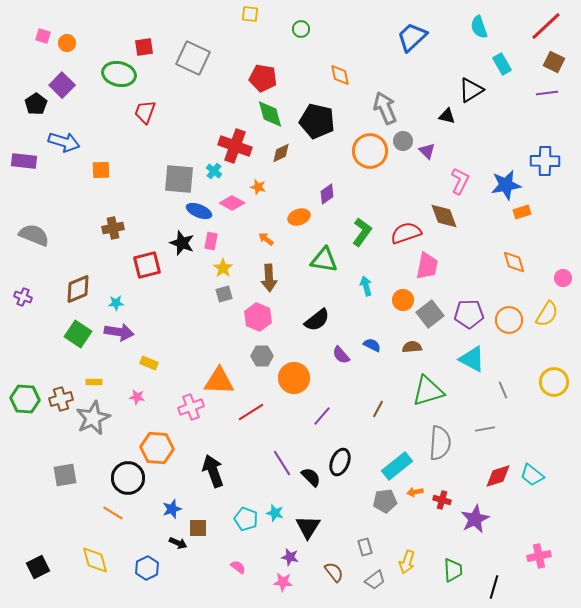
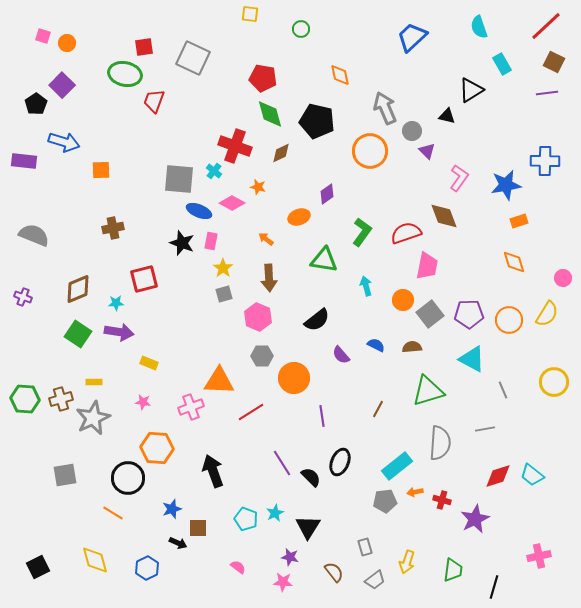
green ellipse at (119, 74): moved 6 px right
red trapezoid at (145, 112): moved 9 px right, 11 px up
gray circle at (403, 141): moved 9 px right, 10 px up
pink L-shape at (460, 181): moved 1 px left, 3 px up; rotated 8 degrees clockwise
orange rectangle at (522, 212): moved 3 px left, 9 px down
red square at (147, 265): moved 3 px left, 14 px down
blue semicircle at (372, 345): moved 4 px right
pink star at (137, 397): moved 6 px right, 5 px down
purple line at (322, 416): rotated 50 degrees counterclockwise
cyan star at (275, 513): rotated 30 degrees clockwise
green trapezoid at (453, 570): rotated 10 degrees clockwise
